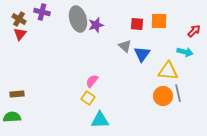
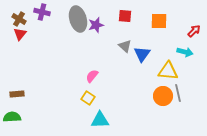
red square: moved 12 px left, 8 px up
pink semicircle: moved 5 px up
